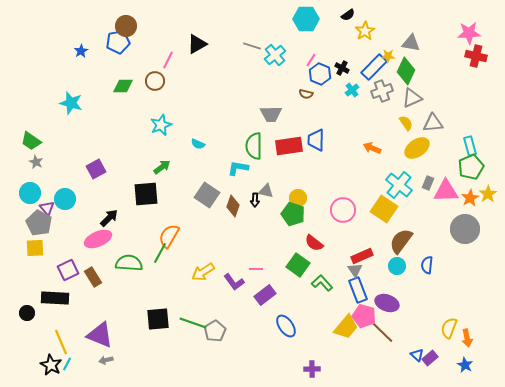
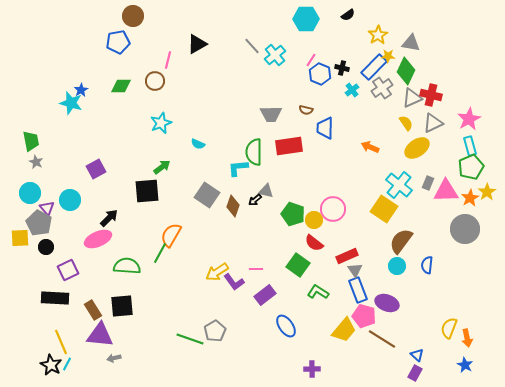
brown circle at (126, 26): moved 7 px right, 10 px up
yellow star at (365, 31): moved 13 px right, 4 px down
pink star at (469, 33): moved 86 px down; rotated 25 degrees counterclockwise
gray line at (252, 46): rotated 30 degrees clockwise
blue star at (81, 51): moved 39 px down
red cross at (476, 56): moved 45 px left, 39 px down
pink line at (168, 60): rotated 12 degrees counterclockwise
black cross at (342, 68): rotated 16 degrees counterclockwise
green diamond at (123, 86): moved 2 px left
gray cross at (382, 91): moved 3 px up; rotated 15 degrees counterclockwise
brown semicircle at (306, 94): moved 16 px down
gray triangle at (433, 123): rotated 20 degrees counterclockwise
cyan star at (161, 125): moved 2 px up
blue trapezoid at (316, 140): moved 9 px right, 12 px up
green trapezoid at (31, 141): rotated 135 degrees counterclockwise
green semicircle at (254, 146): moved 6 px down
orange arrow at (372, 148): moved 2 px left, 1 px up
cyan L-shape at (238, 168): rotated 15 degrees counterclockwise
black square at (146, 194): moved 1 px right, 3 px up
yellow star at (488, 194): moved 1 px left, 2 px up
yellow circle at (298, 198): moved 16 px right, 22 px down
cyan circle at (65, 199): moved 5 px right, 1 px down
black arrow at (255, 200): rotated 48 degrees clockwise
pink circle at (343, 210): moved 10 px left, 1 px up
orange semicircle at (169, 236): moved 2 px right, 1 px up
yellow square at (35, 248): moved 15 px left, 10 px up
red rectangle at (362, 256): moved 15 px left
green semicircle at (129, 263): moved 2 px left, 3 px down
yellow arrow at (203, 272): moved 14 px right
brown rectangle at (93, 277): moved 33 px down
green L-shape at (322, 283): moved 4 px left, 9 px down; rotated 15 degrees counterclockwise
black circle at (27, 313): moved 19 px right, 66 px up
black square at (158, 319): moved 36 px left, 13 px up
green line at (193, 323): moved 3 px left, 16 px down
yellow trapezoid at (346, 327): moved 2 px left, 3 px down
brown line at (381, 331): moved 1 px right, 8 px down; rotated 12 degrees counterclockwise
purple triangle at (100, 335): rotated 16 degrees counterclockwise
purple rectangle at (430, 358): moved 15 px left, 15 px down; rotated 21 degrees counterclockwise
gray arrow at (106, 360): moved 8 px right, 2 px up
